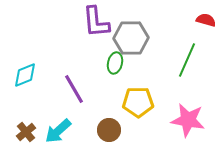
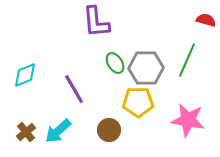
gray hexagon: moved 15 px right, 30 px down
green ellipse: rotated 45 degrees counterclockwise
